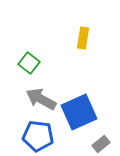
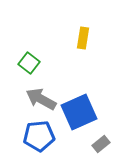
blue pentagon: moved 1 px right; rotated 12 degrees counterclockwise
